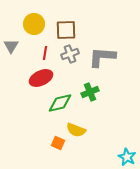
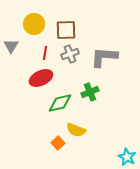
gray L-shape: moved 2 px right
orange square: rotated 24 degrees clockwise
